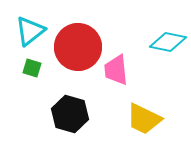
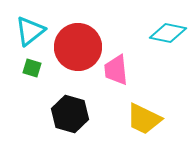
cyan diamond: moved 9 px up
